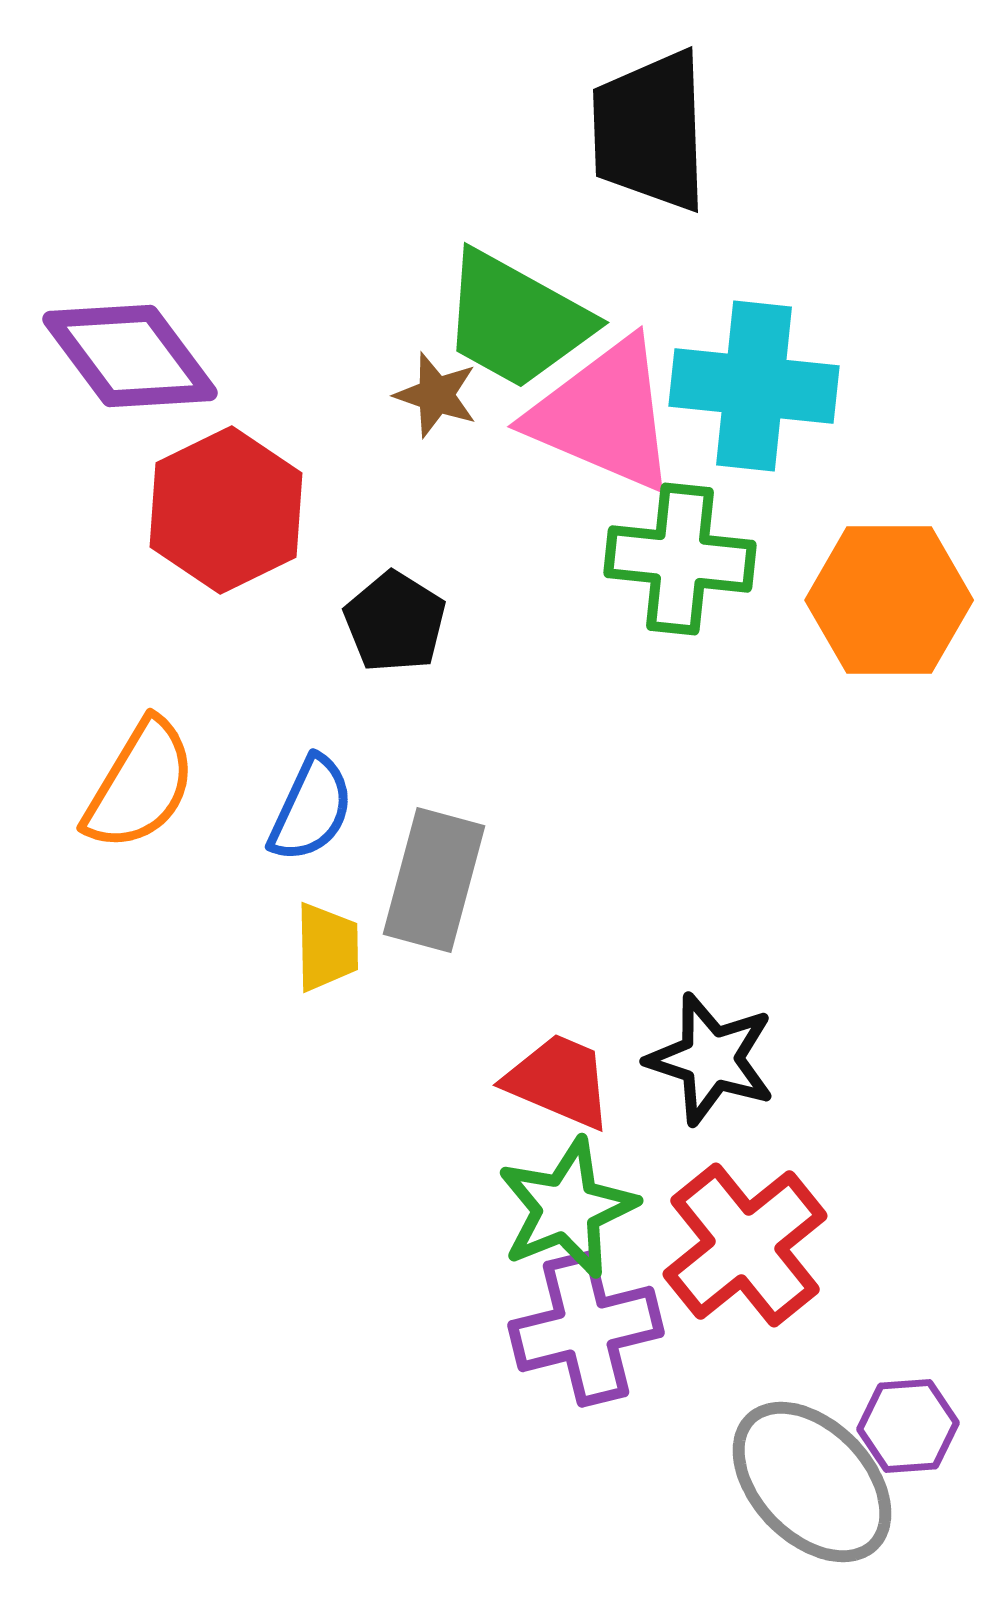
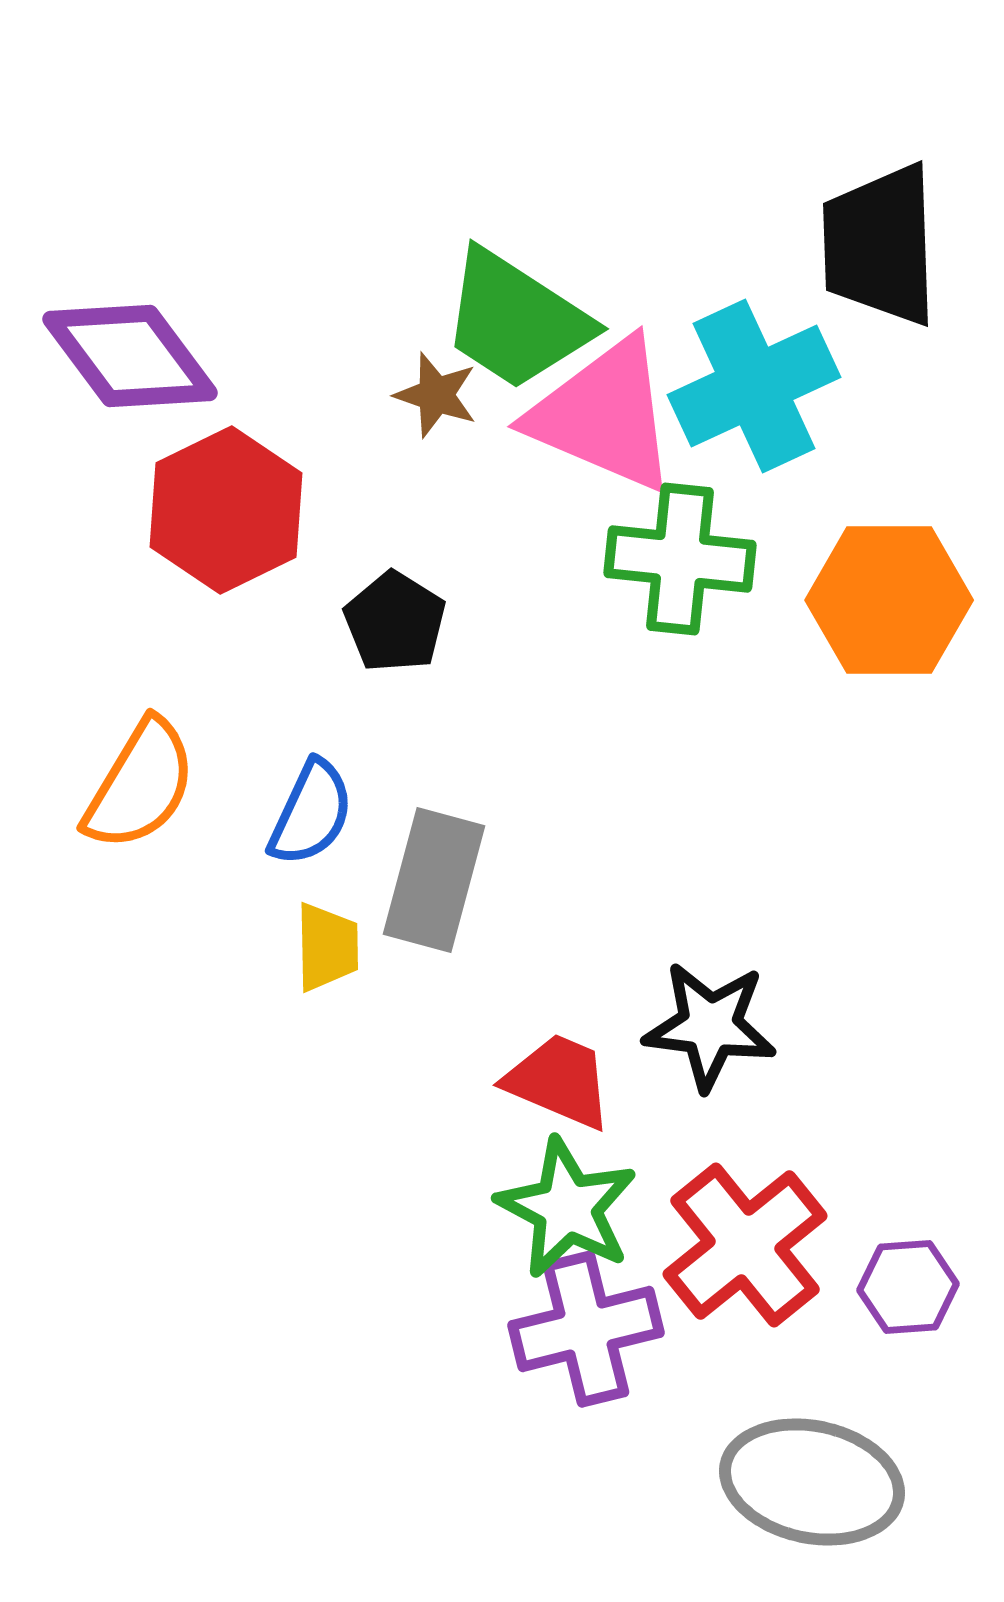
black trapezoid: moved 230 px right, 114 px down
green trapezoid: rotated 4 degrees clockwise
cyan cross: rotated 31 degrees counterclockwise
blue semicircle: moved 4 px down
black star: moved 1 px left, 33 px up; rotated 11 degrees counterclockwise
green star: rotated 22 degrees counterclockwise
purple hexagon: moved 139 px up
gray ellipse: rotated 34 degrees counterclockwise
